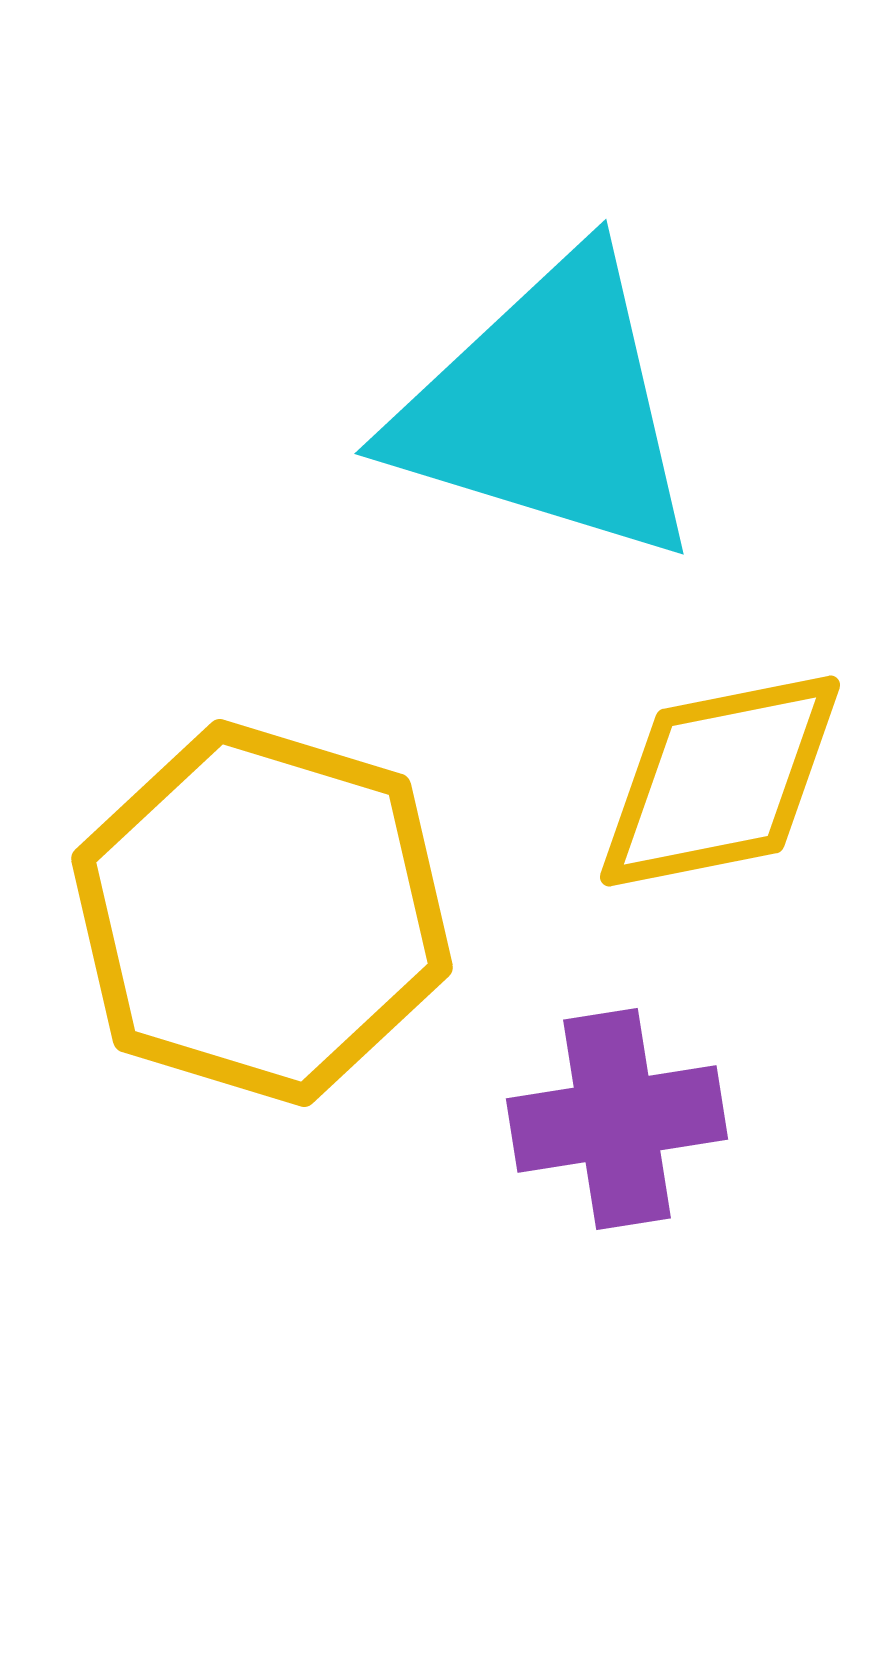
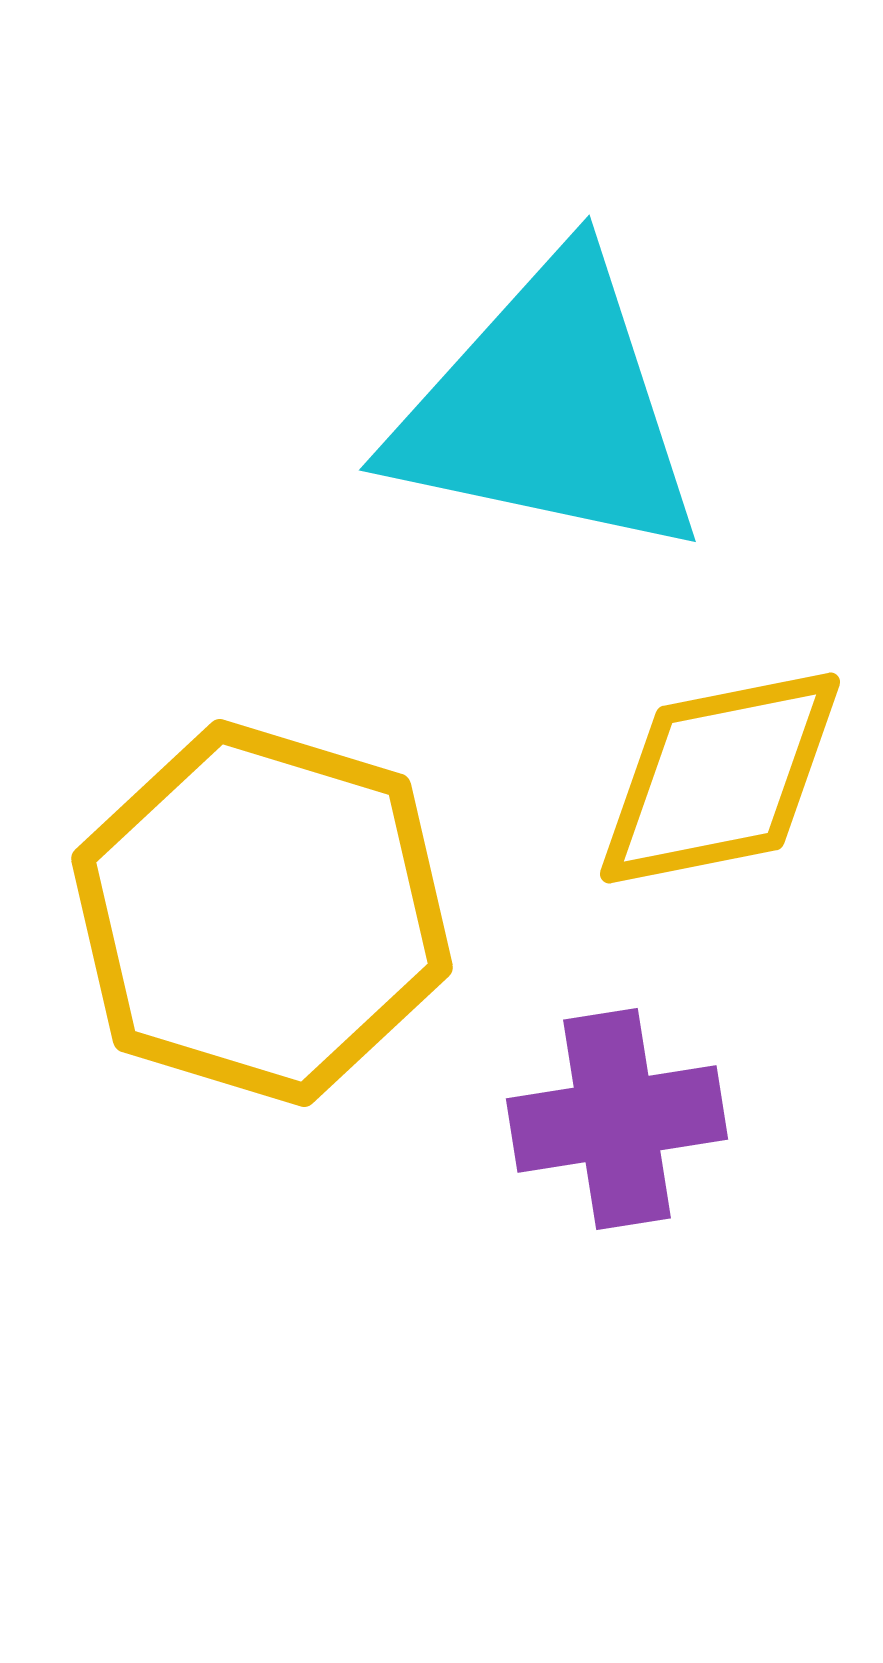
cyan triangle: rotated 5 degrees counterclockwise
yellow diamond: moved 3 px up
